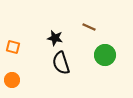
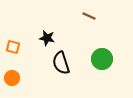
brown line: moved 11 px up
black star: moved 8 px left
green circle: moved 3 px left, 4 px down
orange circle: moved 2 px up
